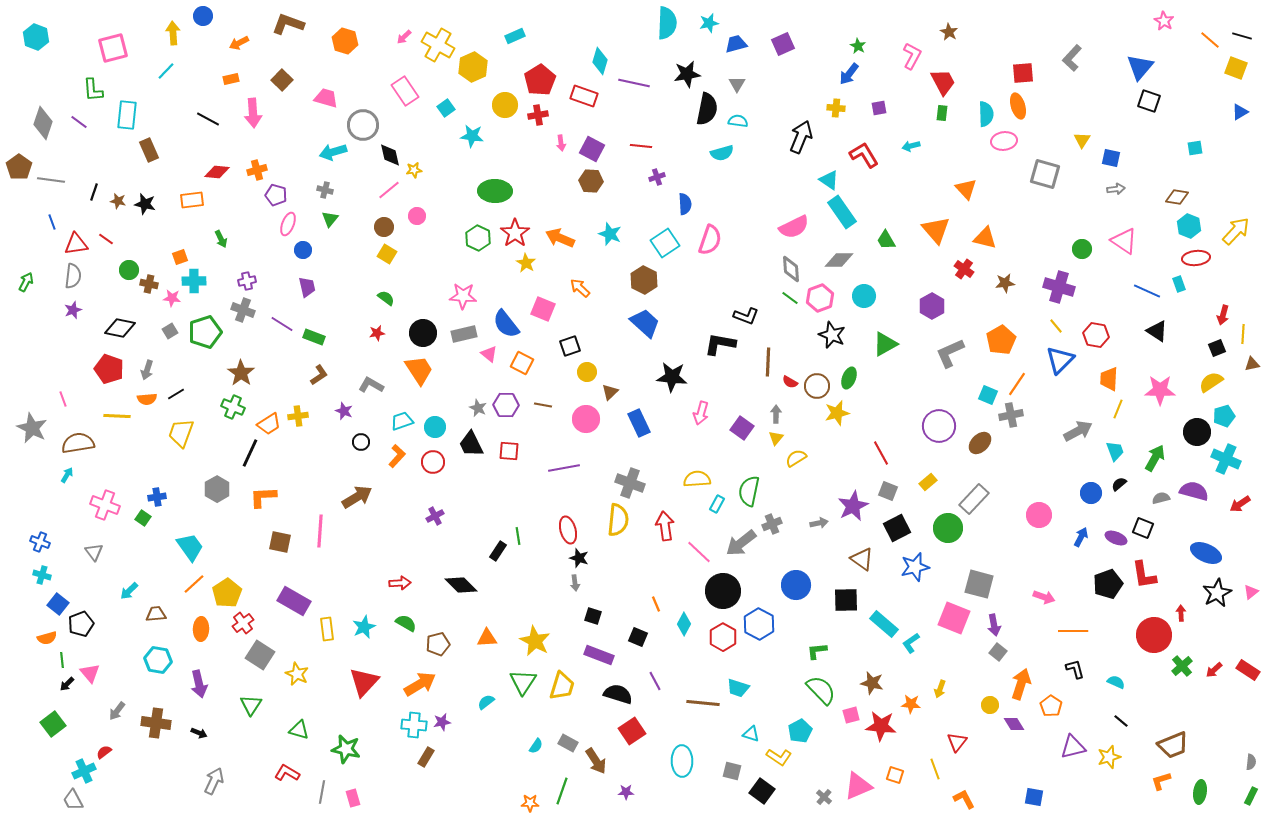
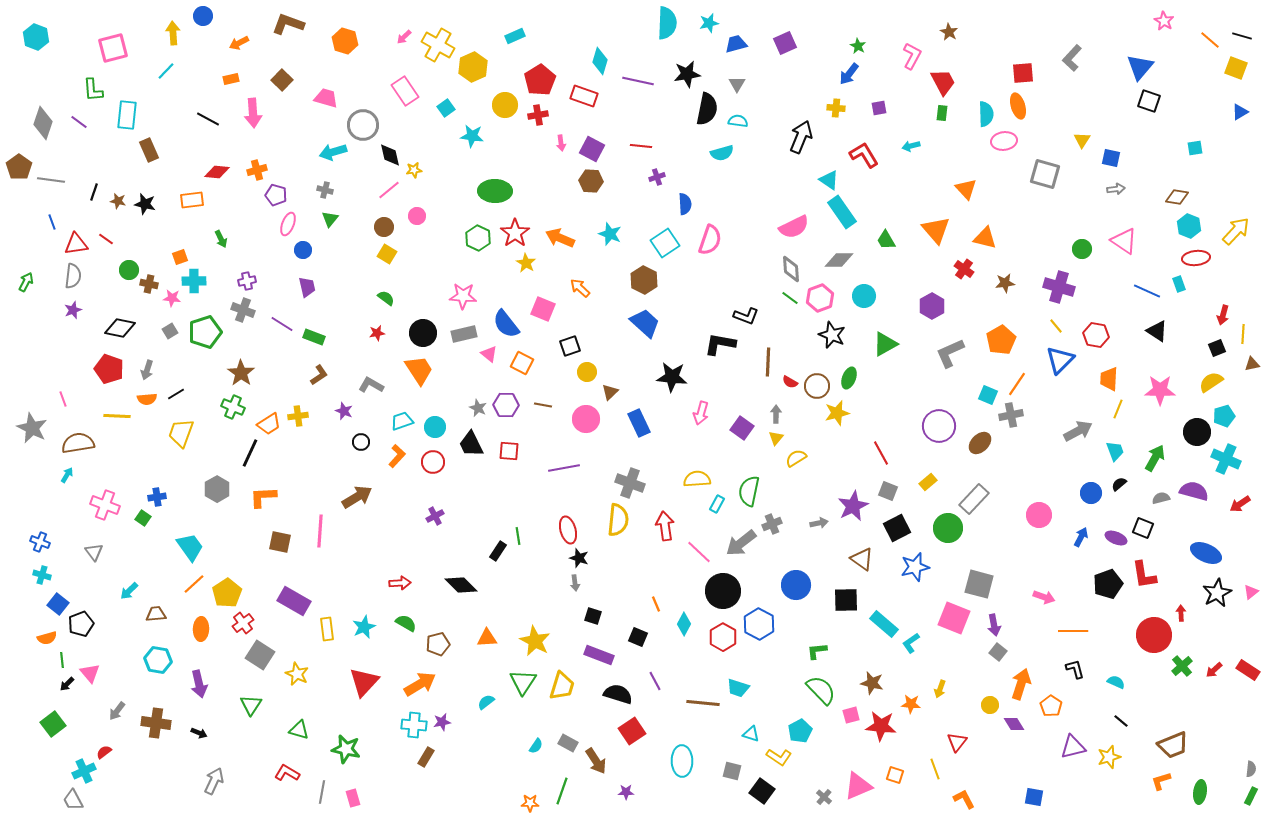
purple square at (783, 44): moved 2 px right, 1 px up
purple line at (634, 83): moved 4 px right, 2 px up
gray semicircle at (1251, 762): moved 7 px down
